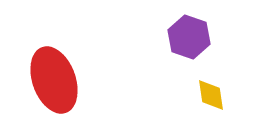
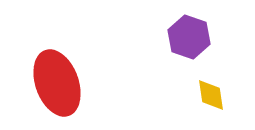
red ellipse: moved 3 px right, 3 px down
